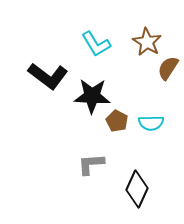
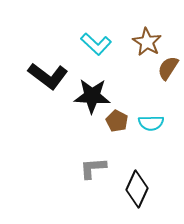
cyan L-shape: rotated 16 degrees counterclockwise
gray L-shape: moved 2 px right, 4 px down
